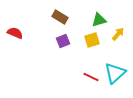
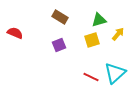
purple square: moved 4 px left, 4 px down
